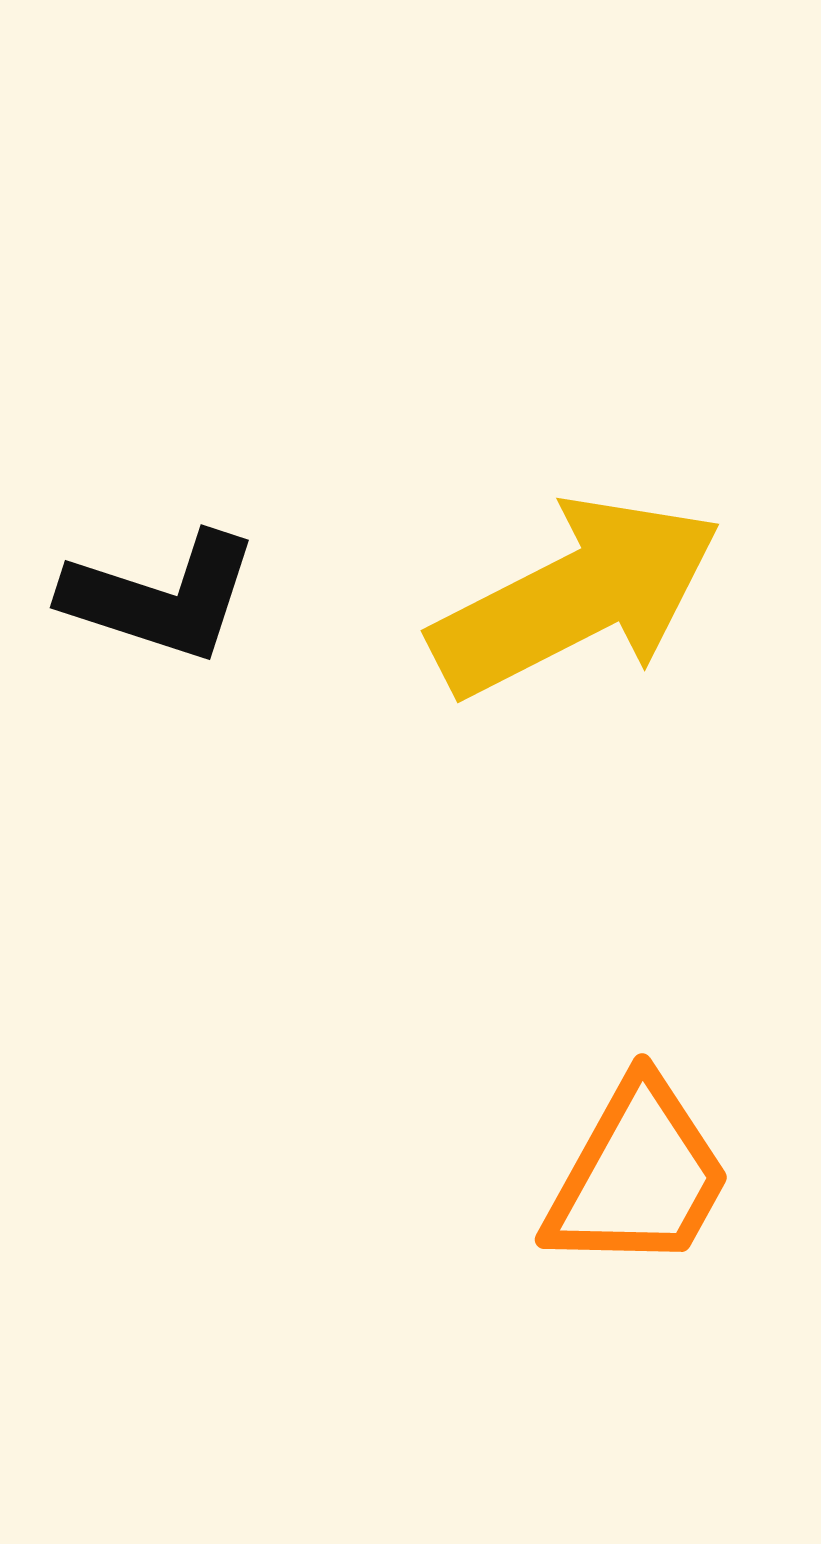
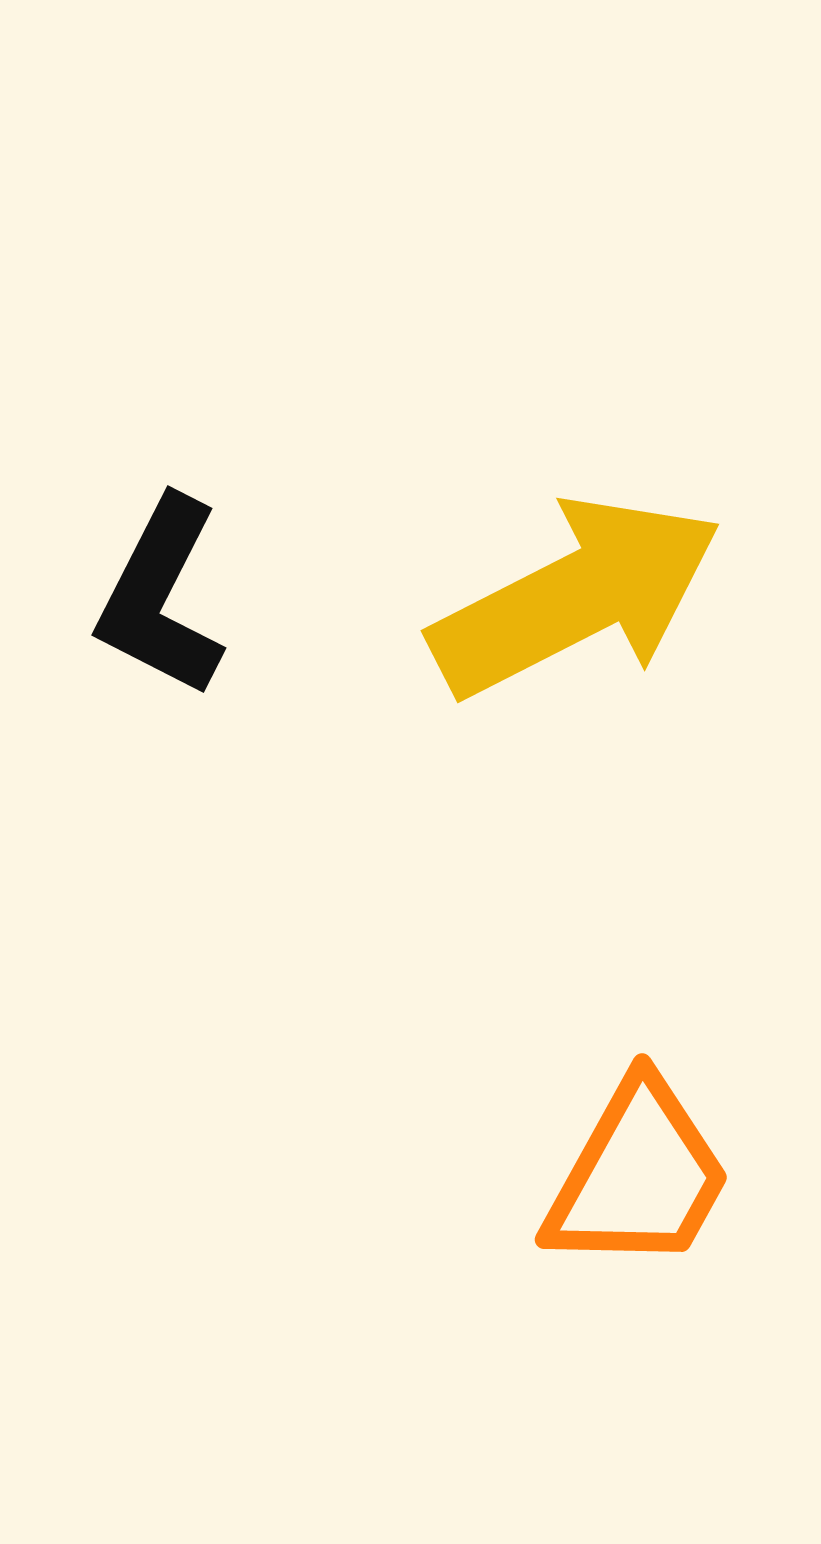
black L-shape: rotated 99 degrees clockwise
